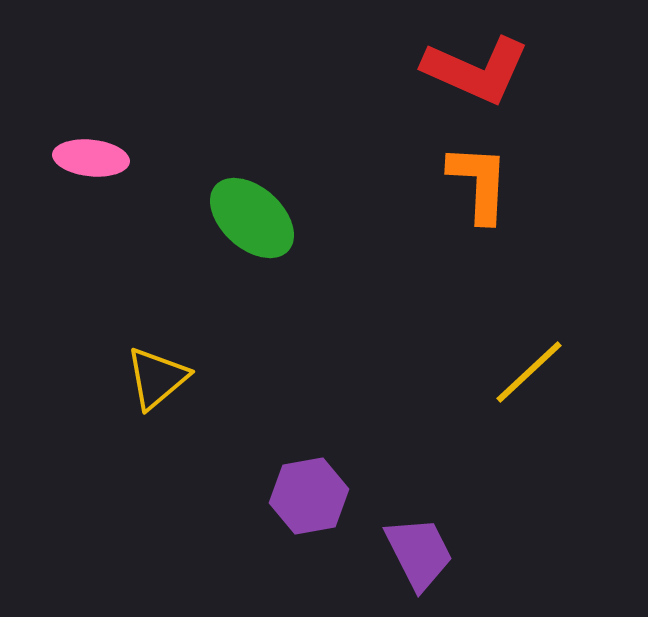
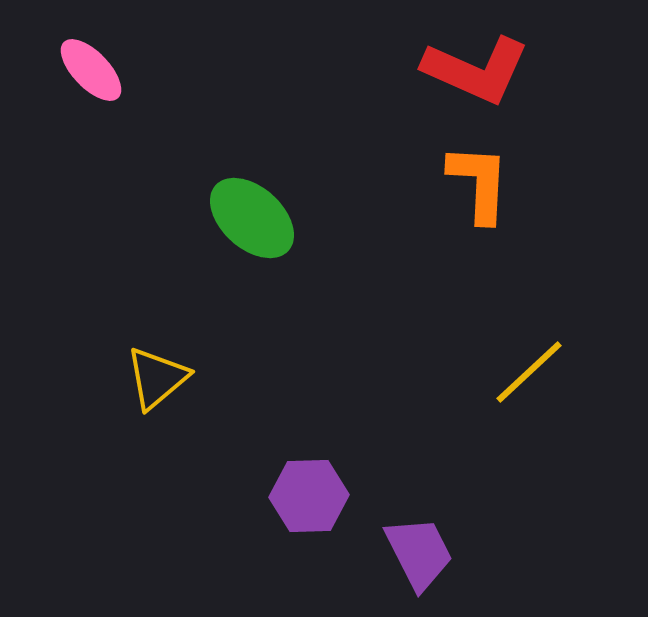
pink ellipse: moved 88 px up; rotated 40 degrees clockwise
purple hexagon: rotated 8 degrees clockwise
